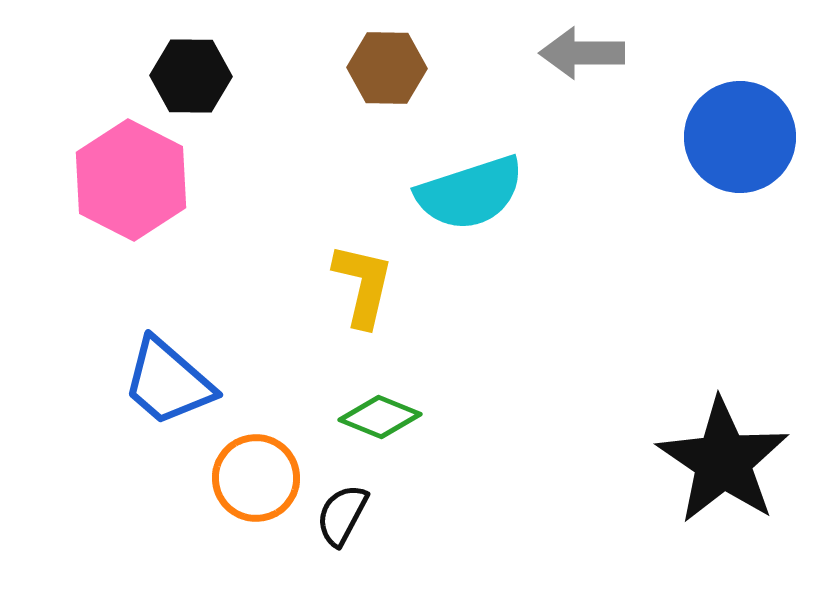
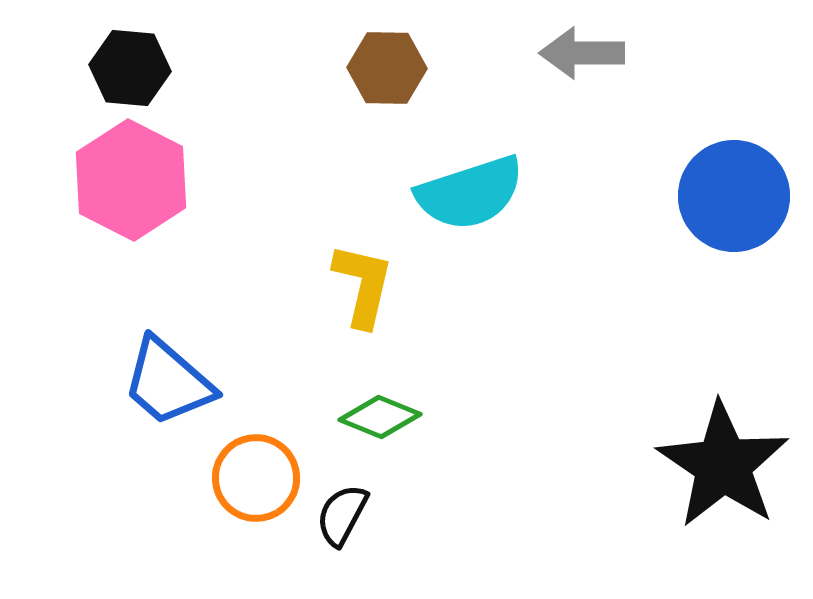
black hexagon: moved 61 px left, 8 px up; rotated 4 degrees clockwise
blue circle: moved 6 px left, 59 px down
black star: moved 4 px down
